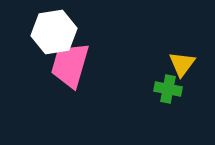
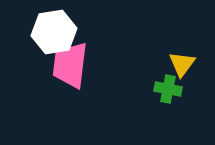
pink trapezoid: rotated 9 degrees counterclockwise
